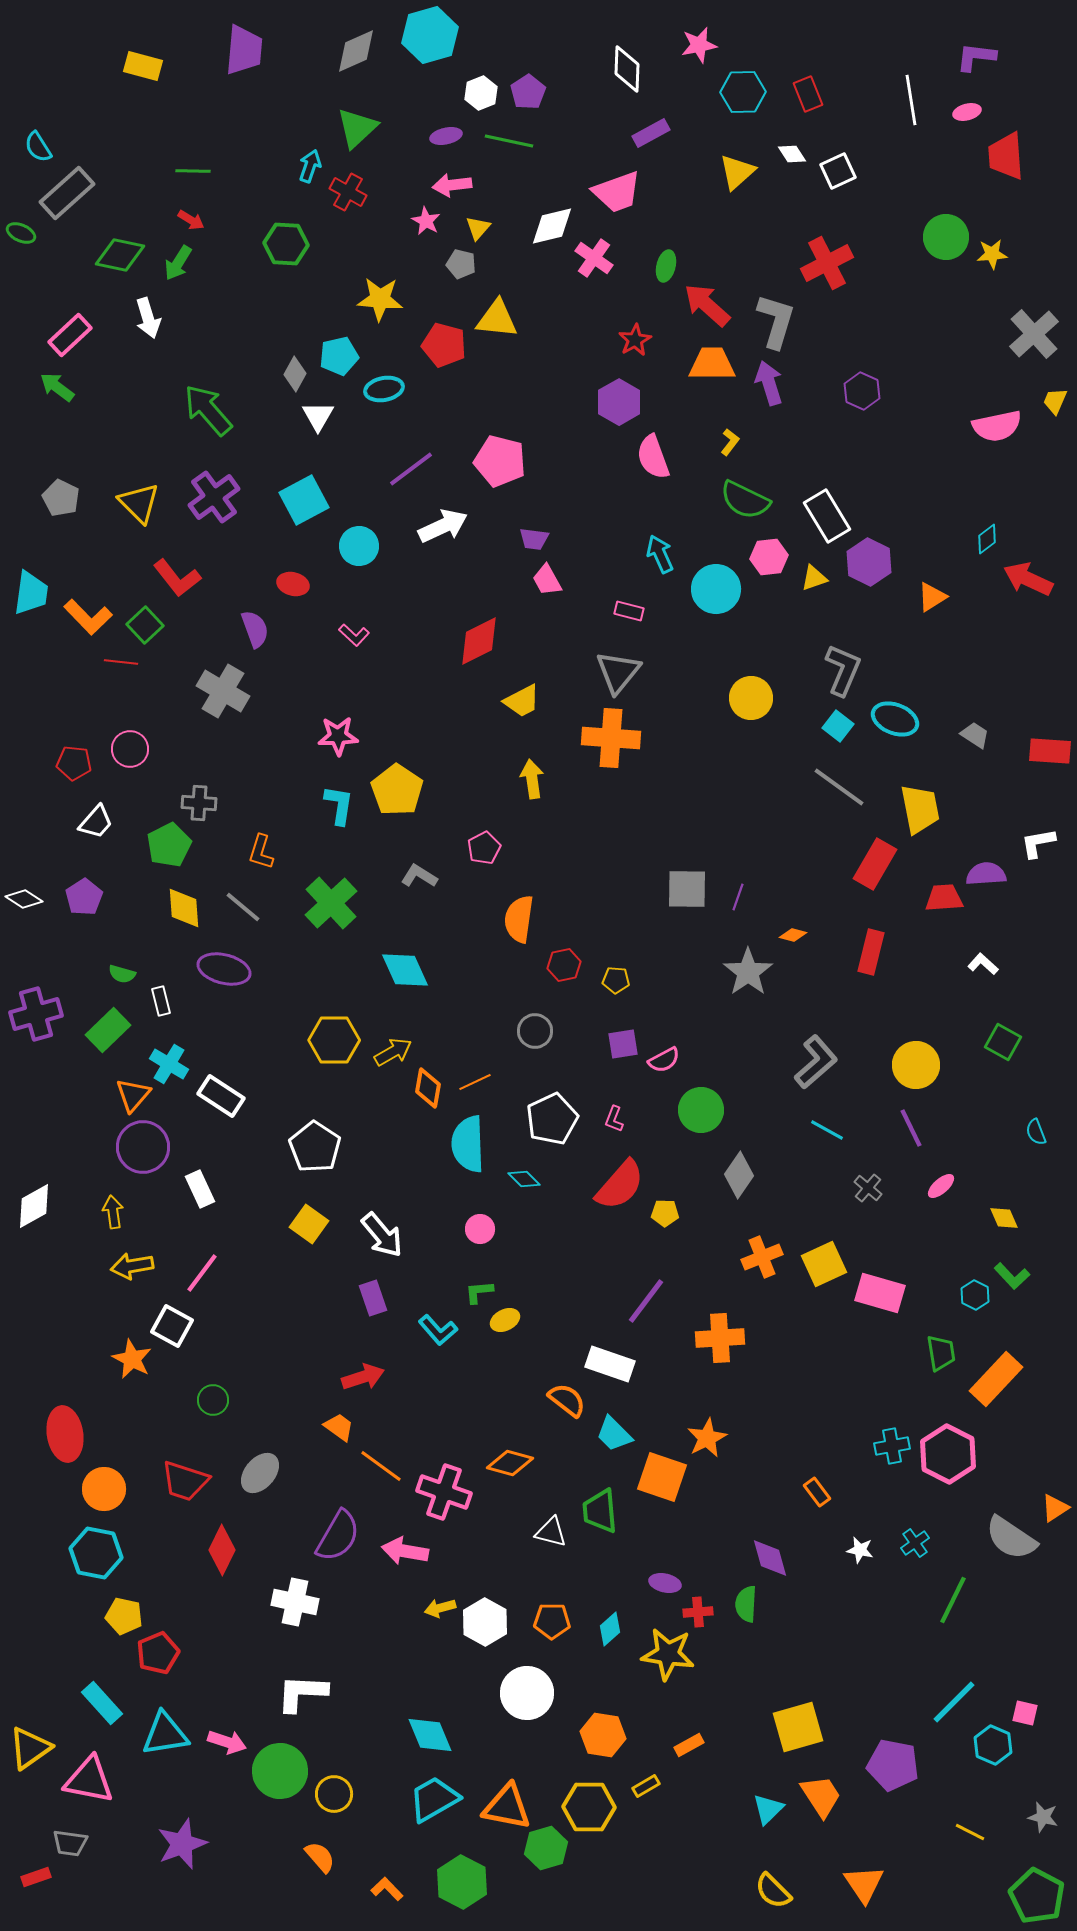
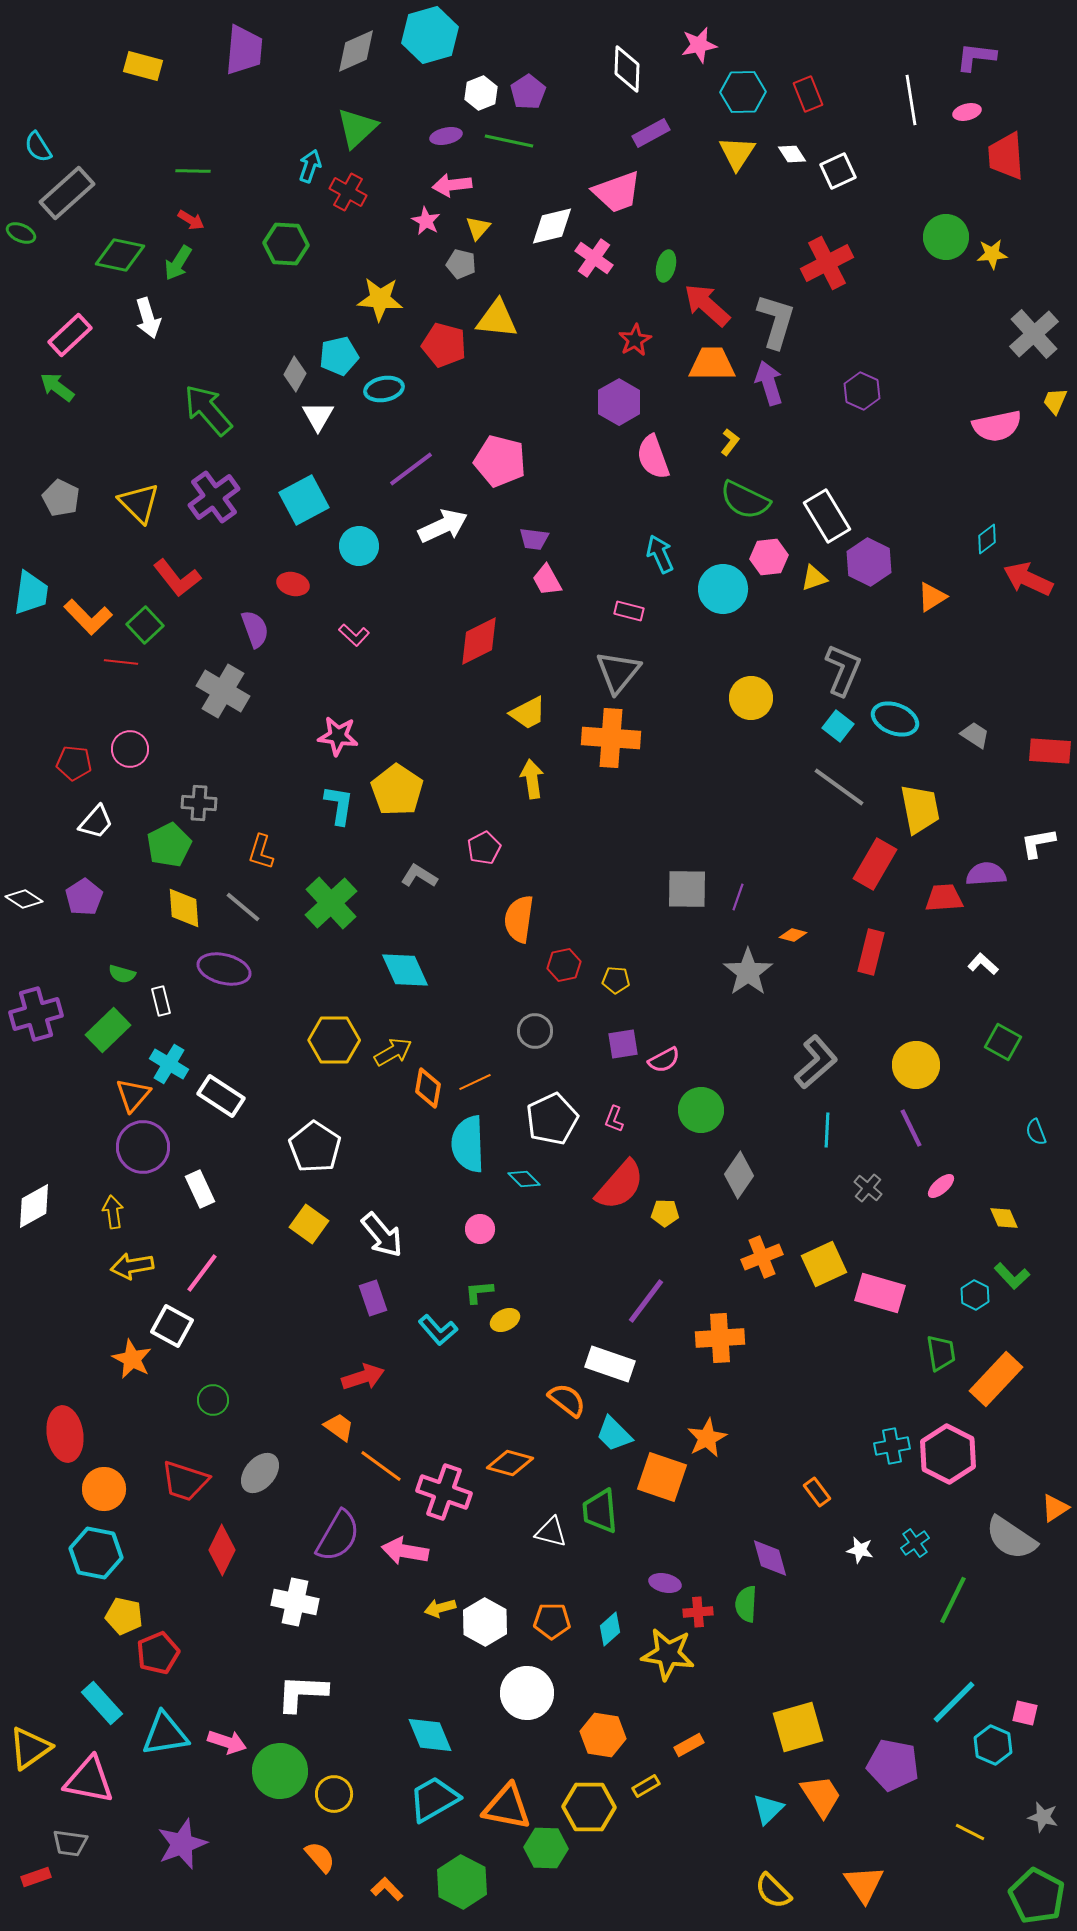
yellow triangle at (737, 172): moved 19 px up; rotated 15 degrees counterclockwise
cyan circle at (716, 589): moved 7 px right
yellow trapezoid at (522, 701): moved 6 px right, 12 px down
pink star at (338, 736): rotated 9 degrees clockwise
cyan line at (827, 1130): rotated 64 degrees clockwise
green hexagon at (546, 1848): rotated 18 degrees clockwise
